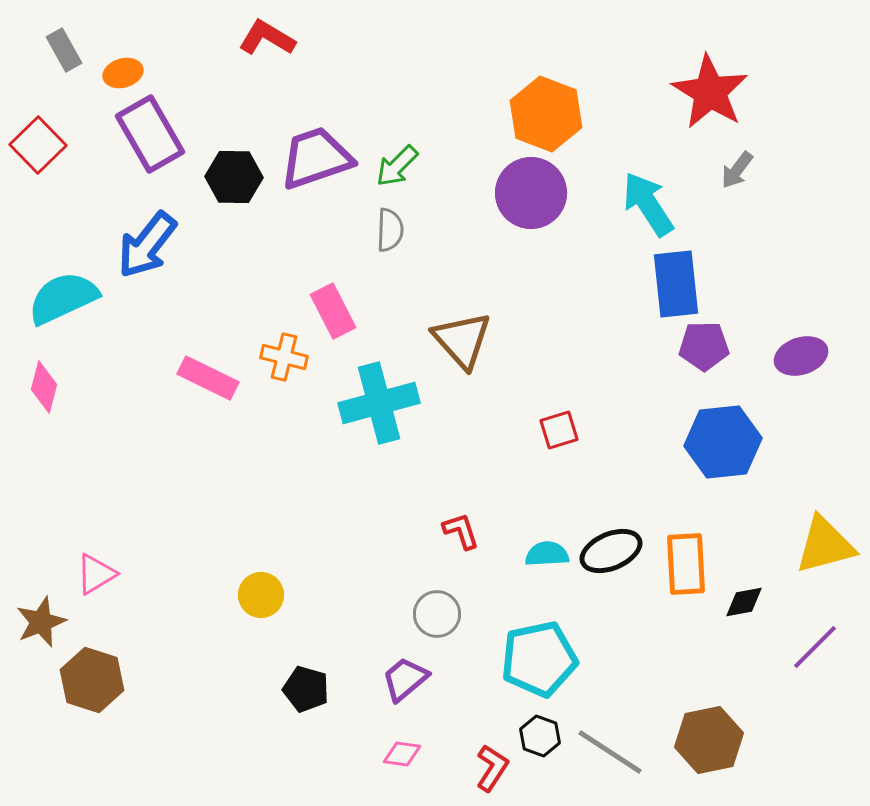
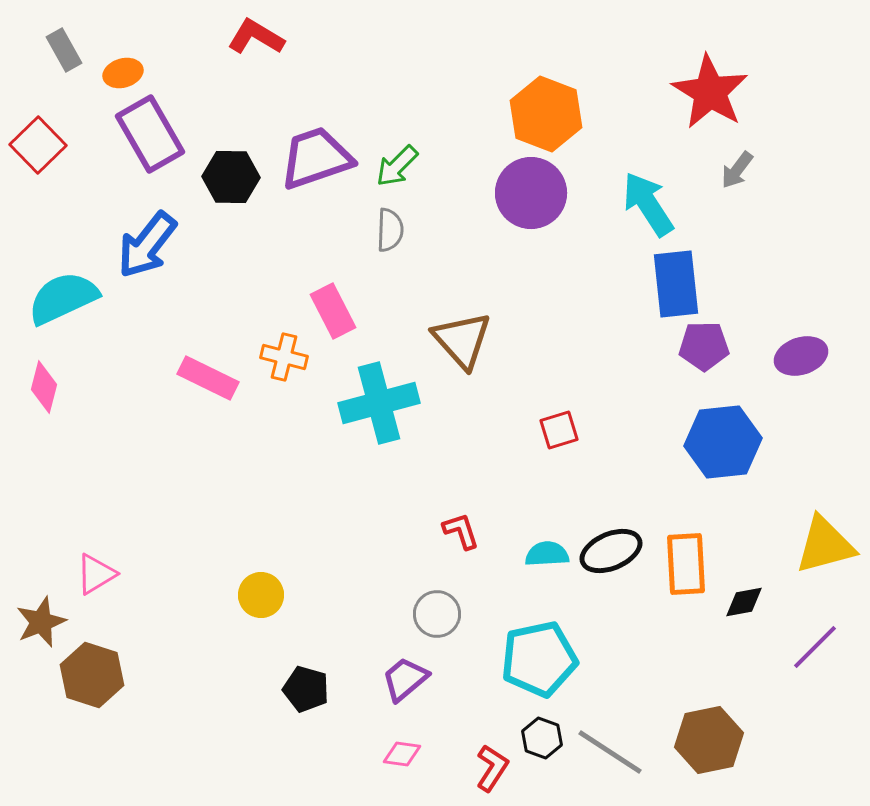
red L-shape at (267, 38): moved 11 px left, 1 px up
black hexagon at (234, 177): moved 3 px left
brown hexagon at (92, 680): moved 5 px up
black hexagon at (540, 736): moved 2 px right, 2 px down
